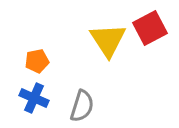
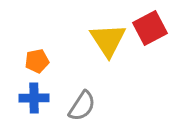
blue cross: rotated 24 degrees counterclockwise
gray semicircle: rotated 16 degrees clockwise
